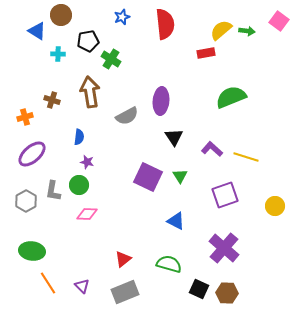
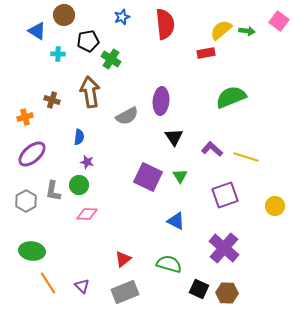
brown circle at (61, 15): moved 3 px right
